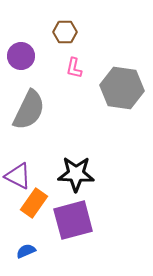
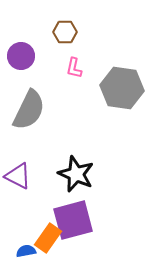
black star: rotated 21 degrees clockwise
orange rectangle: moved 14 px right, 35 px down
blue semicircle: rotated 12 degrees clockwise
